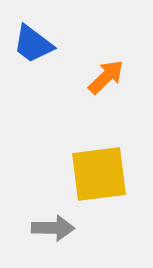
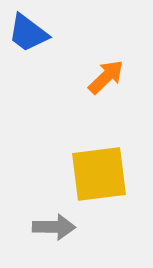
blue trapezoid: moved 5 px left, 11 px up
gray arrow: moved 1 px right, 1 px up
